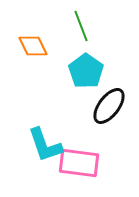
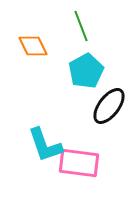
cyan pentagon: rotated 8 degrees clockwise
